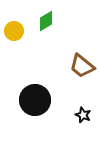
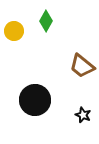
green diamond: rotated 30 degrees counterclockwise
